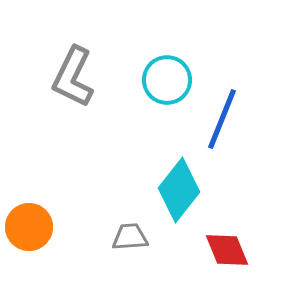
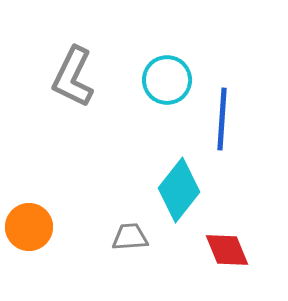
blue line: rotated 18 degrees counterclockwise
